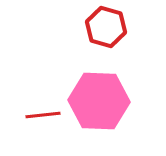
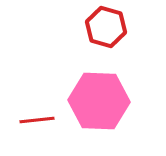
red line: moved 6 px left, 5 px down
